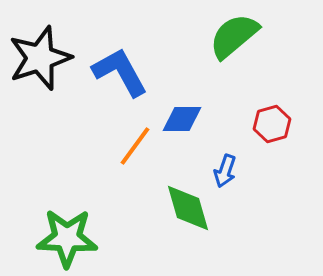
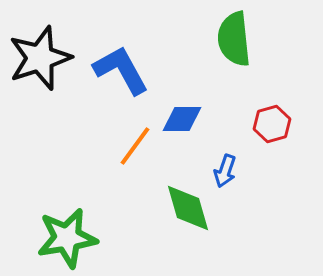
green semicircle: moved 3 px down; rotated 56 degrees counterclockwise
blue L-shape: moved 1 px right, 2 px up
green star: rotated 12 degrees counterclockwise
